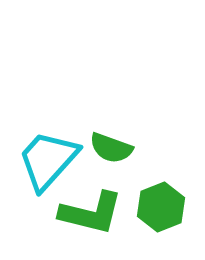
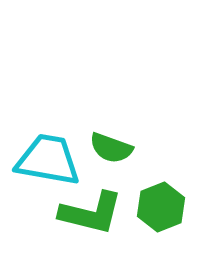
cyan trapezoid: rotated 58 degrees clockwise
